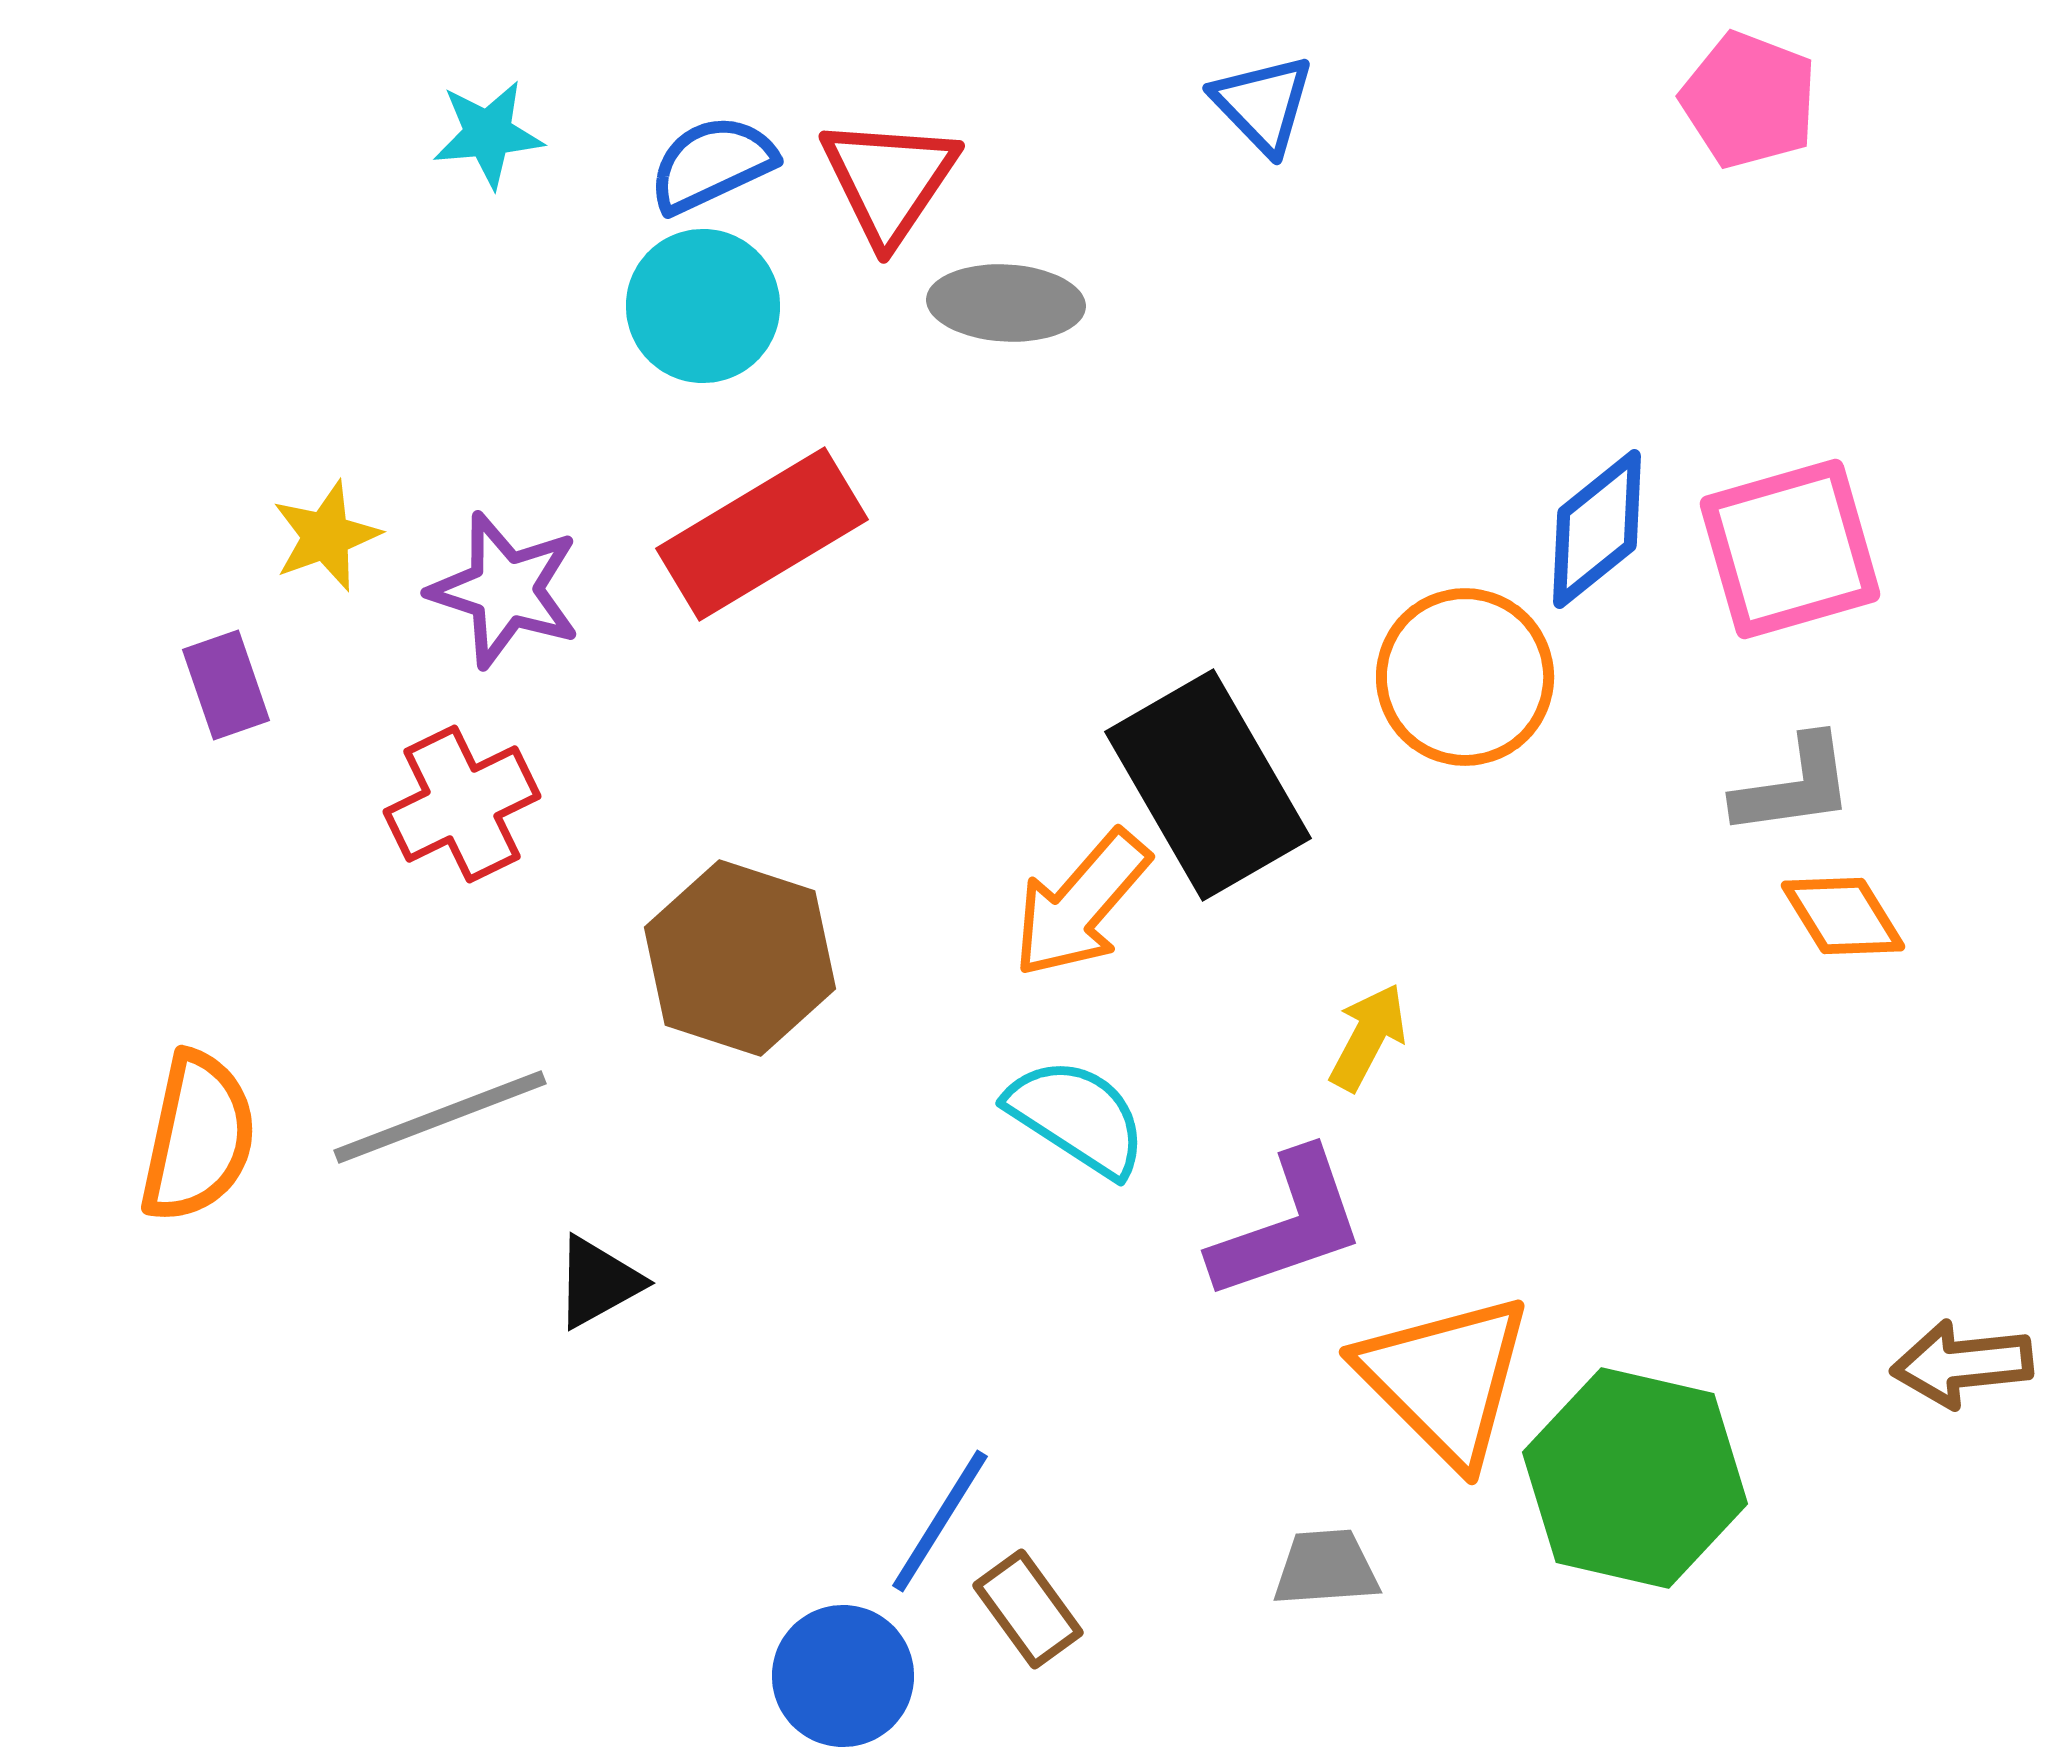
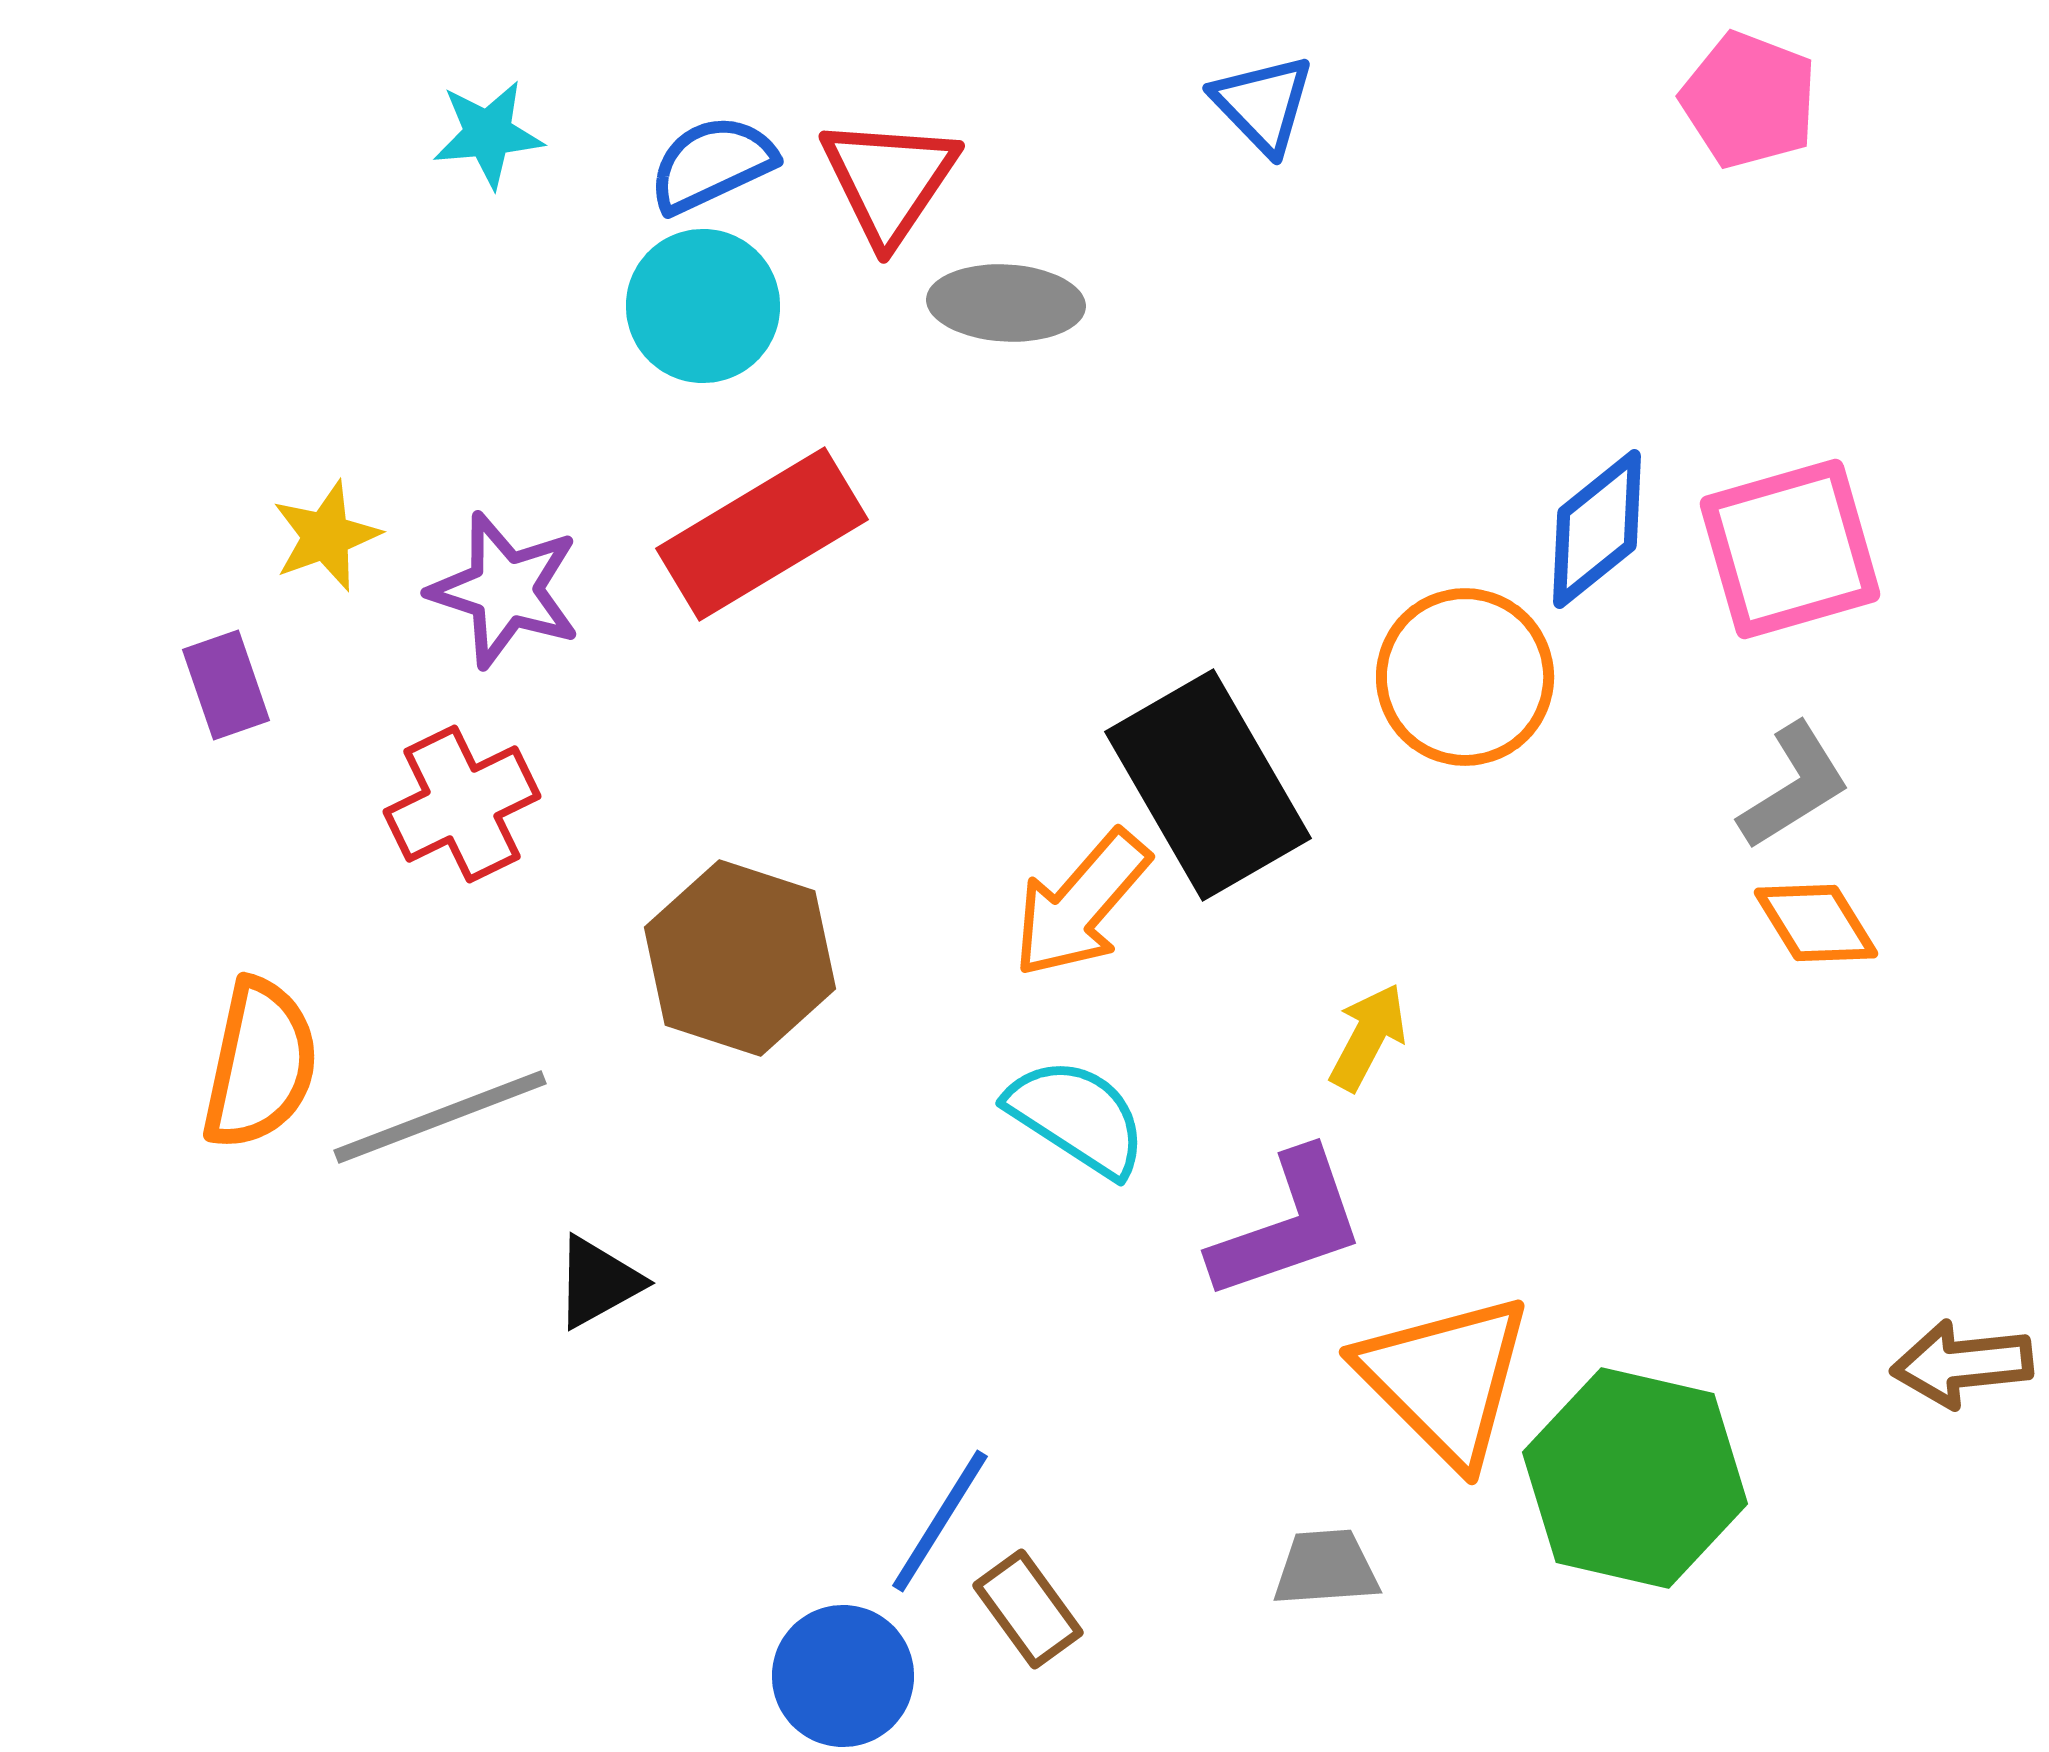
gray L-shape: rotated 24 degrees counterclockwise
orange diamond: moved 27 px left, 7 px down
orange semicircle: moved 62 px right, 73 px up
